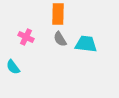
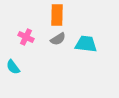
orange rectangle: moved 1 px left, 1 px down
gray semicircle: moved 2 px left; rotated 91 degrees counterclockwise
